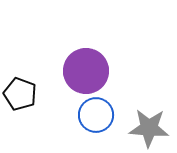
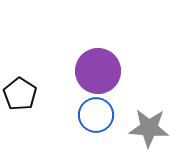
purple circle: moved 12 px right
black pentagon: rotated 12 degrees clockwise
